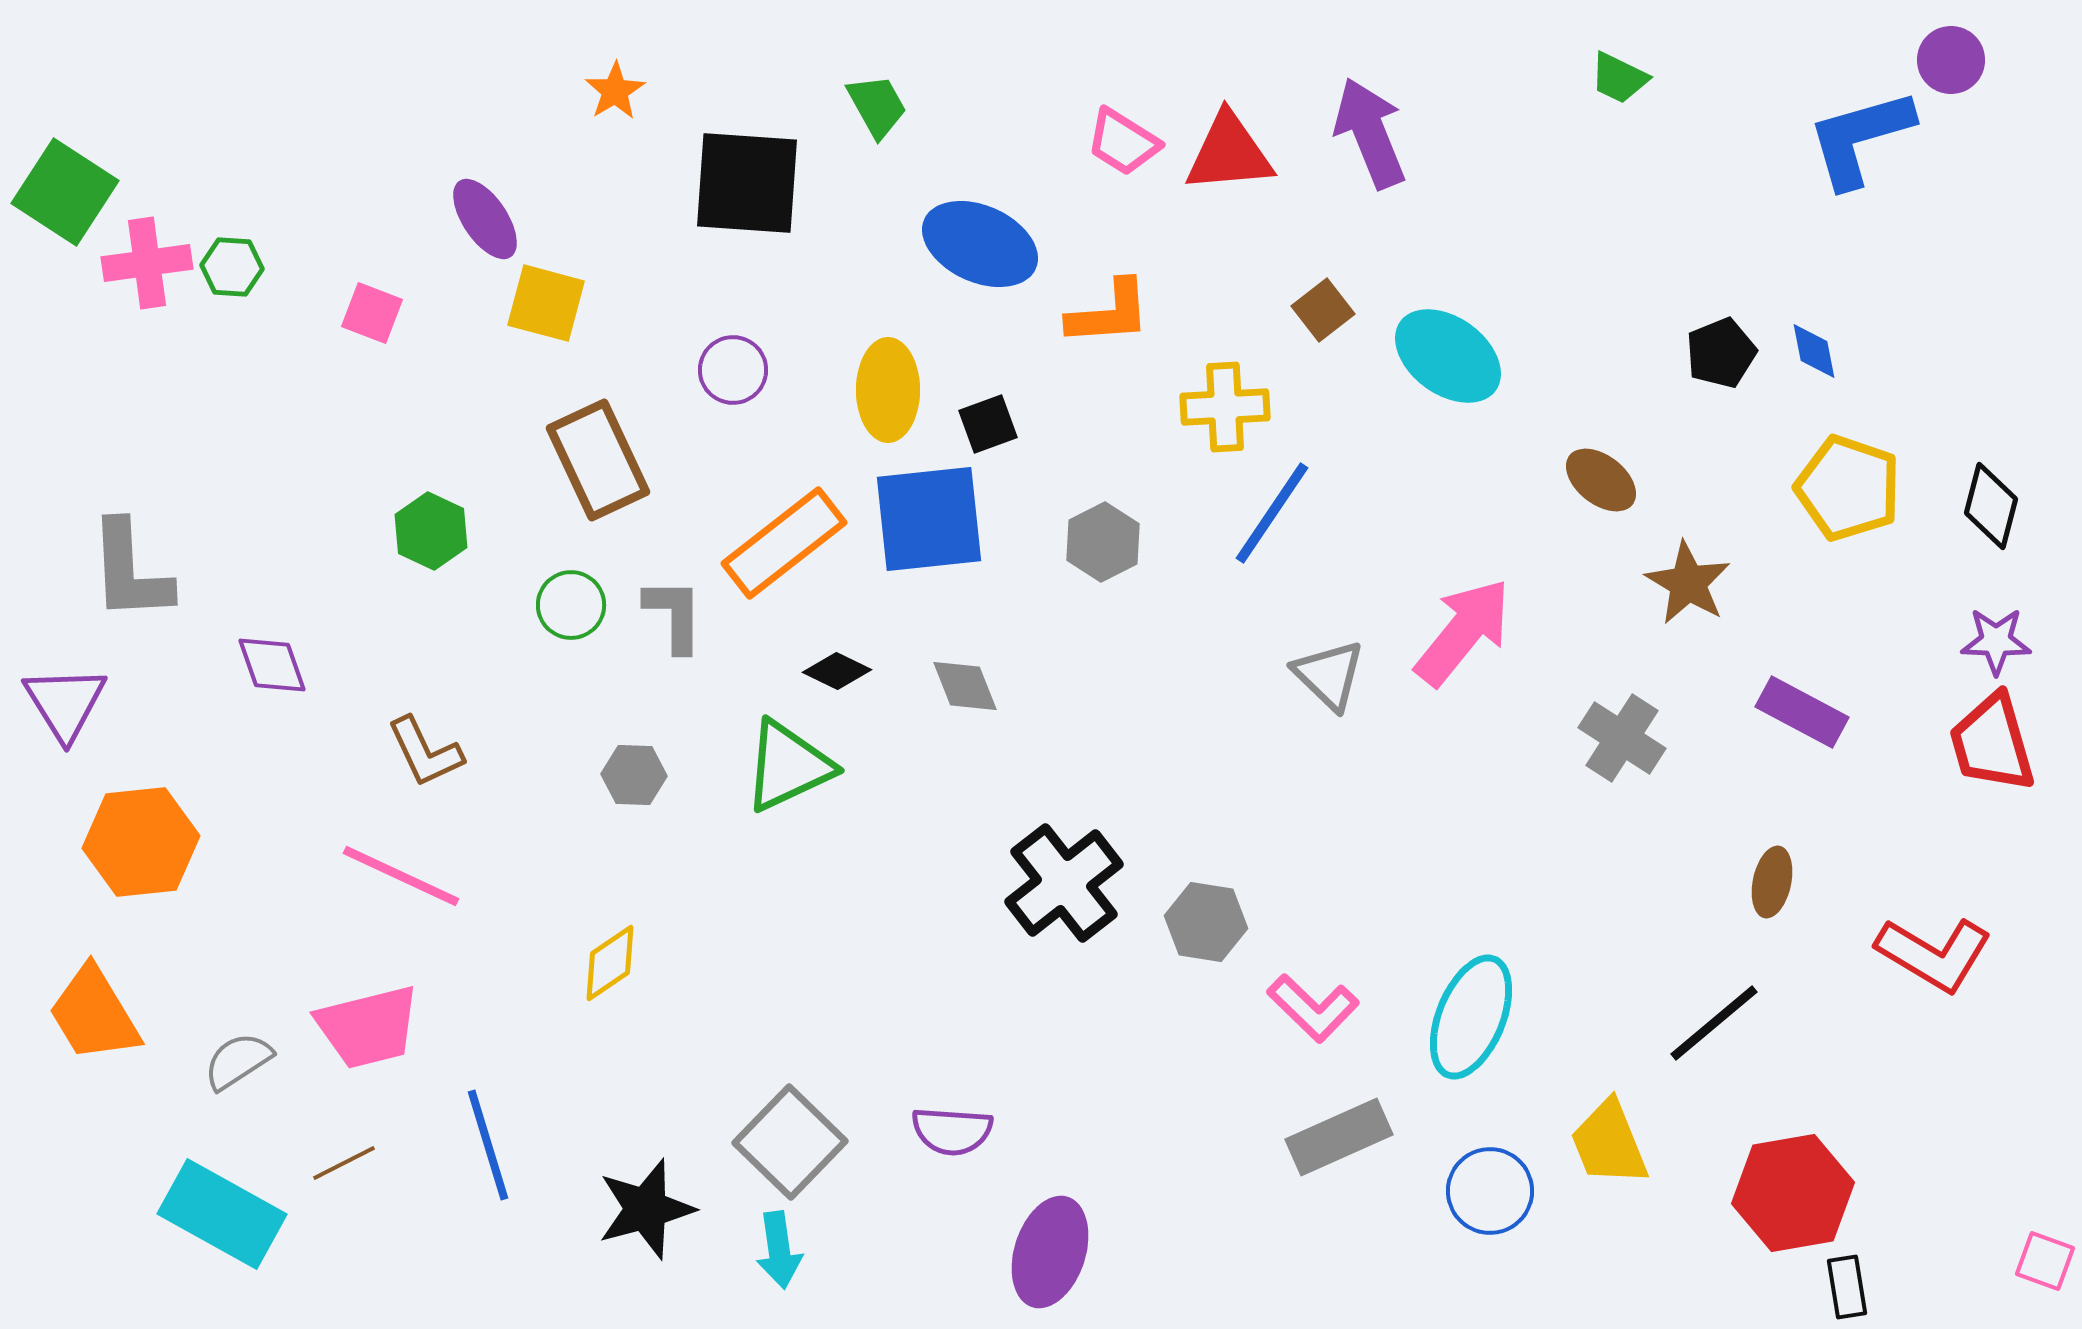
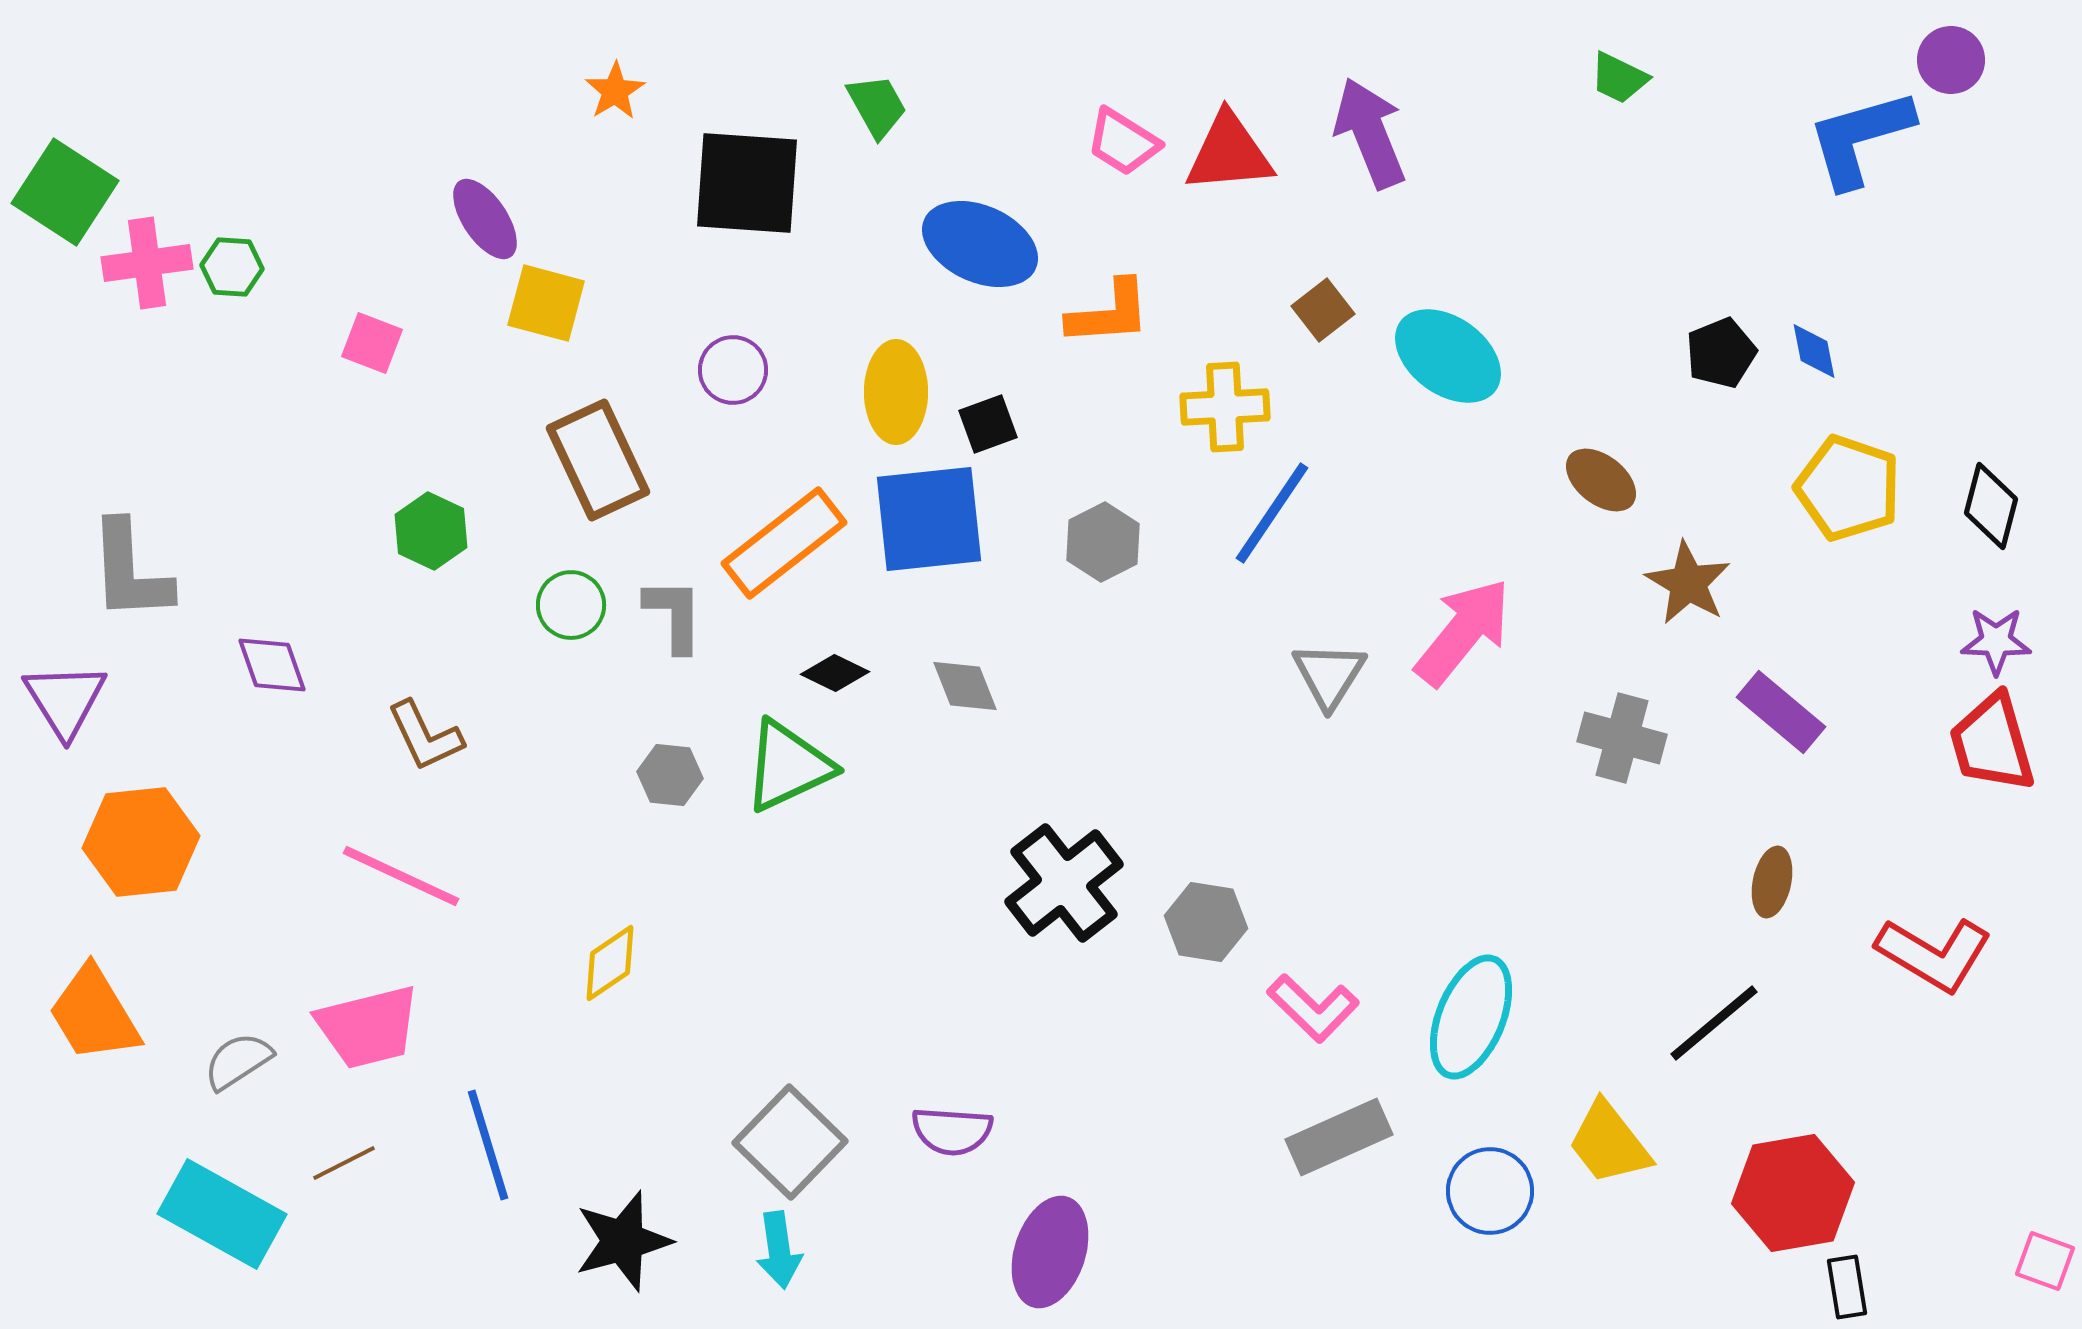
pink square at (372, 313): moved 30 px down
yellow ellipse at (888, 390): moved 8 px right, 2 px down
black diamond at (837, 671): moved 2 px left, 2 px down
gray triangle at (1329, 675): rotated 18 degrees clockwise
purple triangle at (65, 703): moved 3 px up
purple rectangle at (1802, 712): moved 21 px left; rotated 12 degrees clockwise
gray cross at (1622, 738): rotated 18 degrees counterclockwise
brown L-shape at (425, 752): moved 16 px up
gray hexagon at (634, 775): moved 36 px right; rotated 4 degrees clockwise
yellow trapezoid at (1609, 1143): rotated 16 degrees counterclockwise
black star at (646, 1209): moved 23 px left, 32 px down
